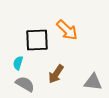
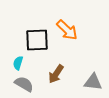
gray semicircle: moved 1 px left
